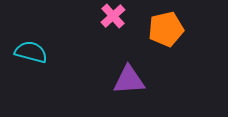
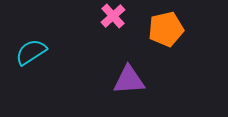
cyan semicircle: rotated 48 degrees counterclockwise
